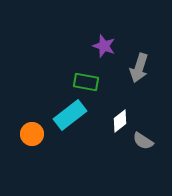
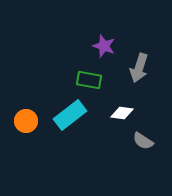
green rectangle: moved 3 px right, 2 px up
white diamond: moved 2 px right, 8 px up; rotated 45 degrees clockwise
orange circle: moved 6 px left, 13 px up
